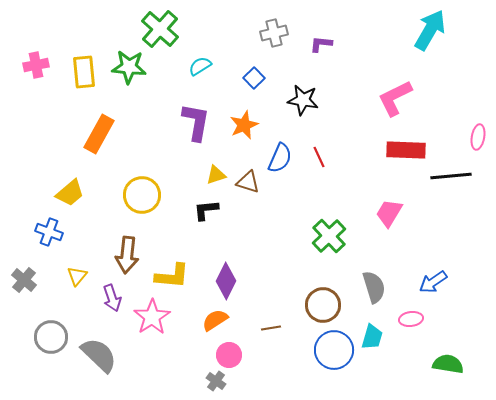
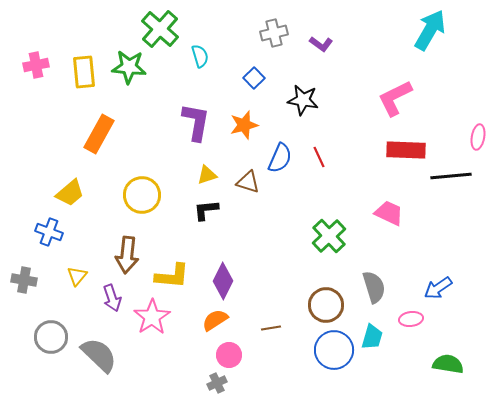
purple L-shape at (321, 44): rotated 150 degrees counterclockwise
cyan semicircle at (200, 66): moved 10 px up; rotated 105 degrees clockwise
orange star at (244, 125): rotated 8 degrees clockwise
yellow triangle at (216, 175): moved 9 px left
pink trapezoid at (389, 213): rotated 84 degrees clockwise
gray cross at (24, 280): rotated 30 degrees counterclockwise
purple diamond at (226, 281): moved 3 px left
blue arrow at (433, 282): moved 5 px right, 6 px down
brown circle at (323, 305): moved 3 px right
gray cross at (216, 381): moved 1 px right, 2 px down; rotated 30 degrees clockwise
